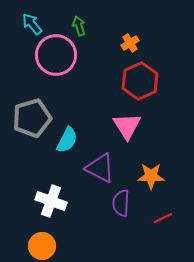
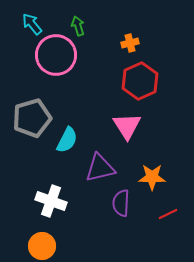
green arrow: moved 1 px left
orange cross: rotated 18 degrees clockwise
purple triangle: rotated 40 degrees counterclockwise
orange star: moved 1 px right, 1 px down
red line: moved 5 px right, 4 px up
